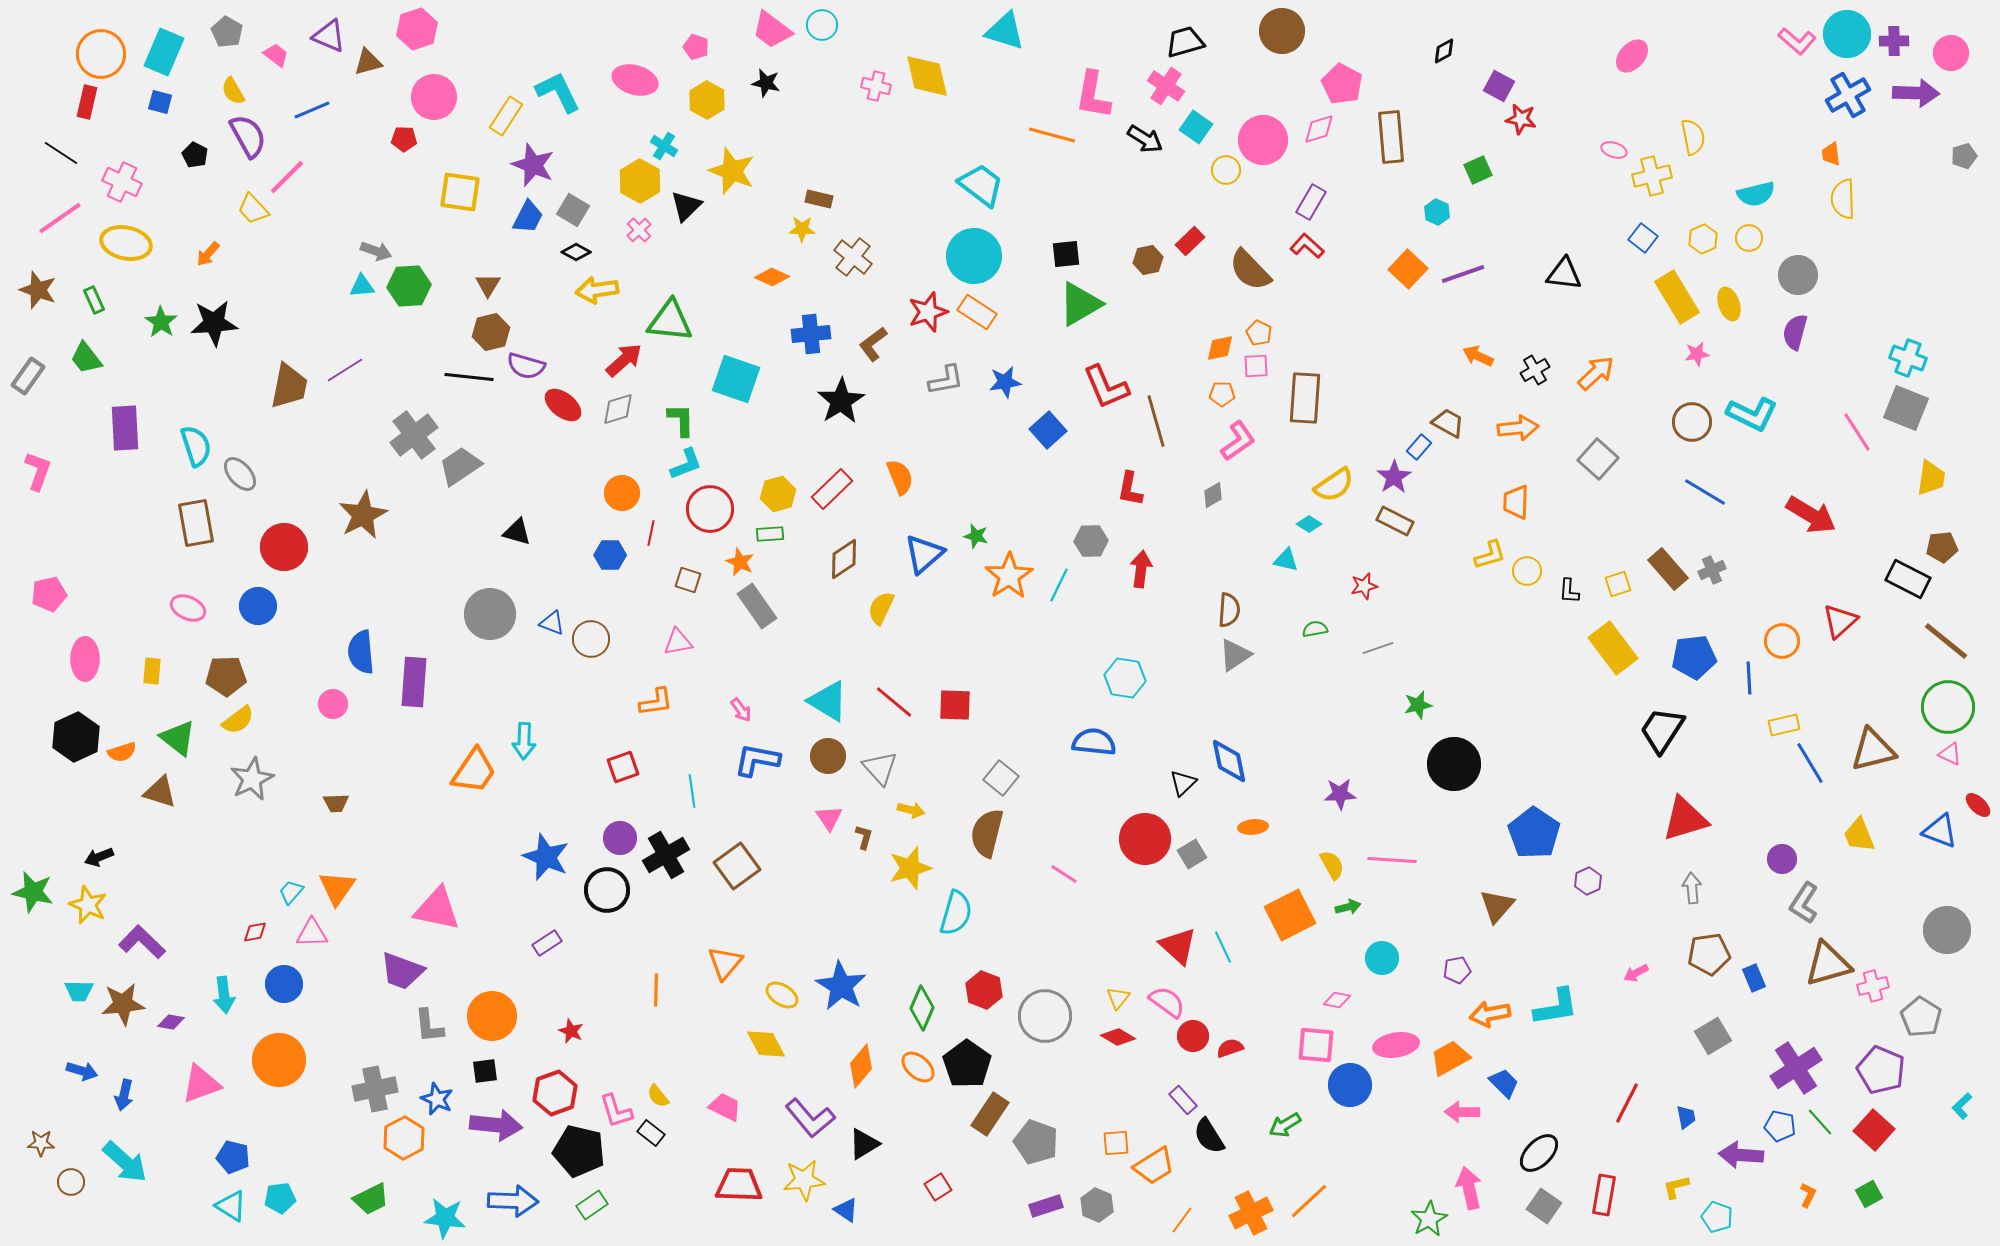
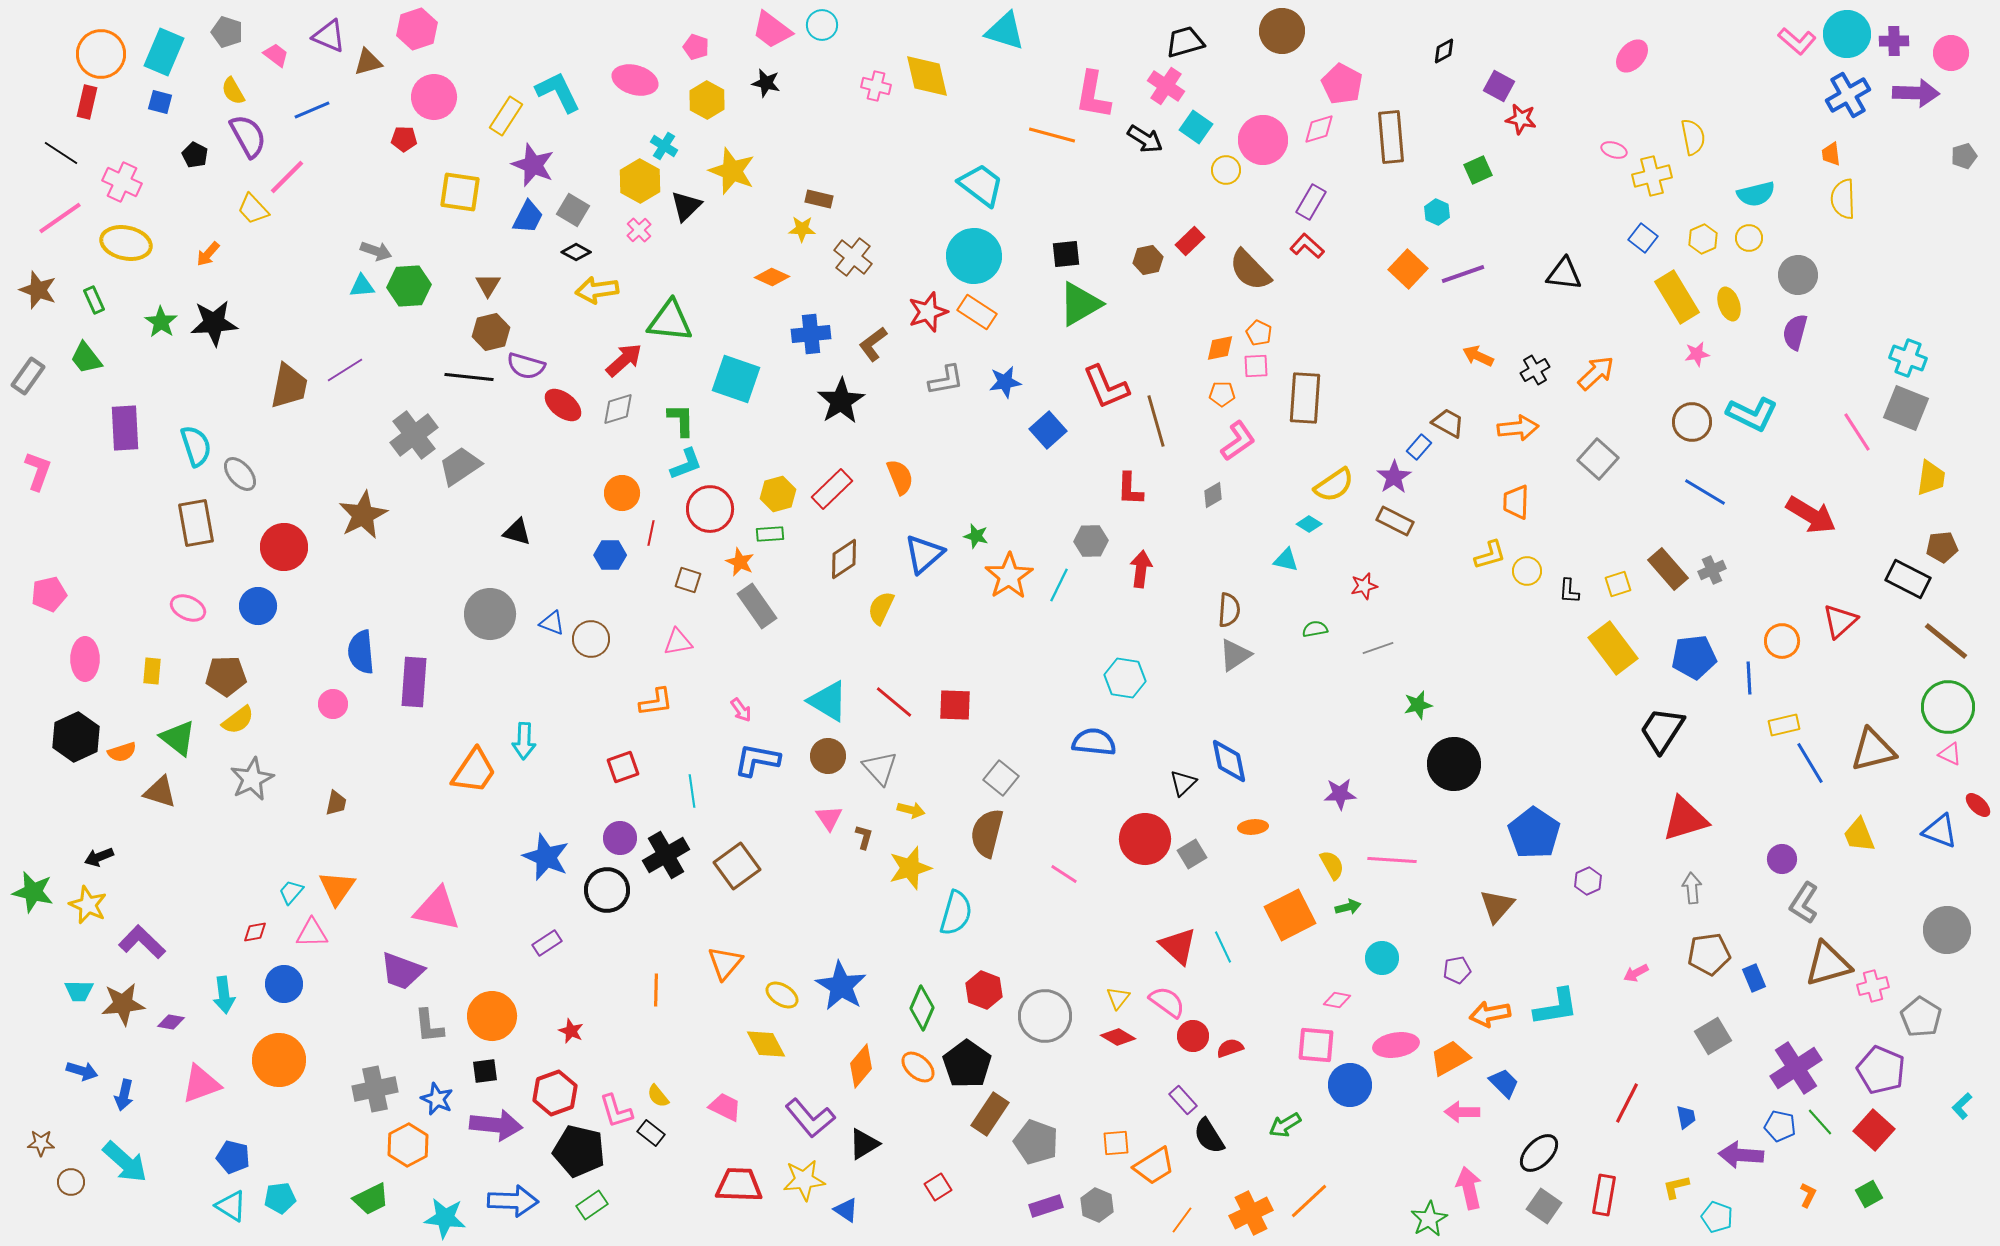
gray pentagon at (227, 32): rotated 12 degrees counterclockwise
red L-shape at (1130, 489): rotated 9 degrees counterclockwise
brown trapezoid at (336, 803): rotated 76 degrees counterclockwise
orange hexagon at (404, 1138): moved 4 px right, 7 px down
